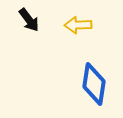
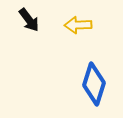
blue diamond: rotated 9 degrees clockwise
